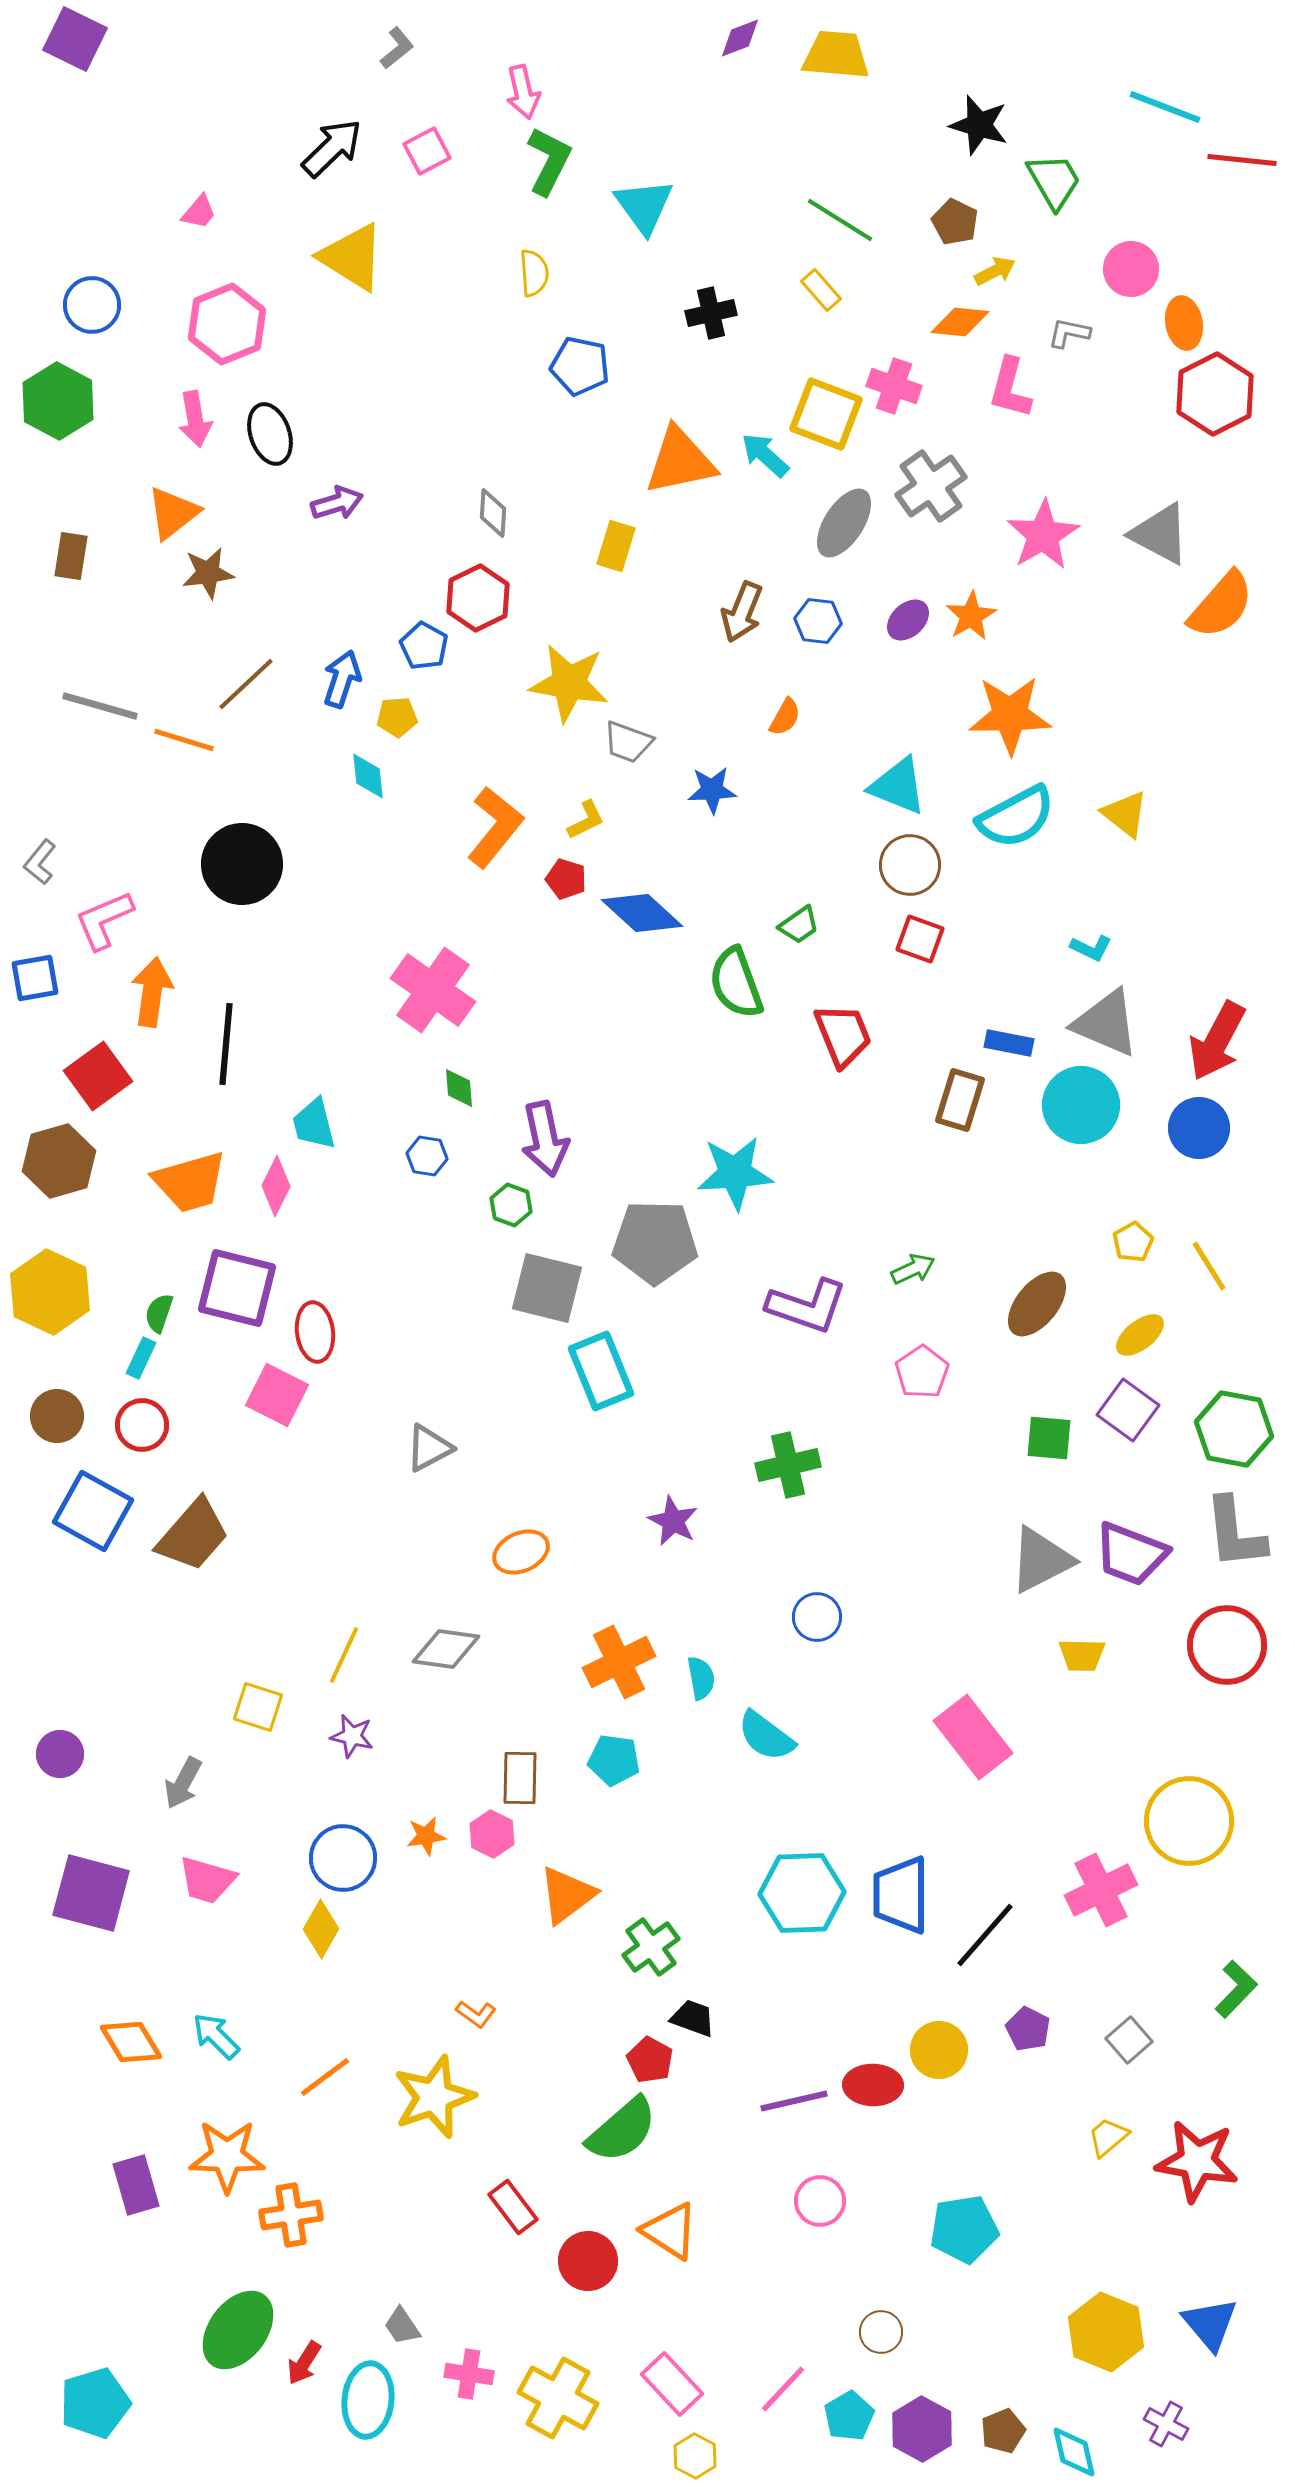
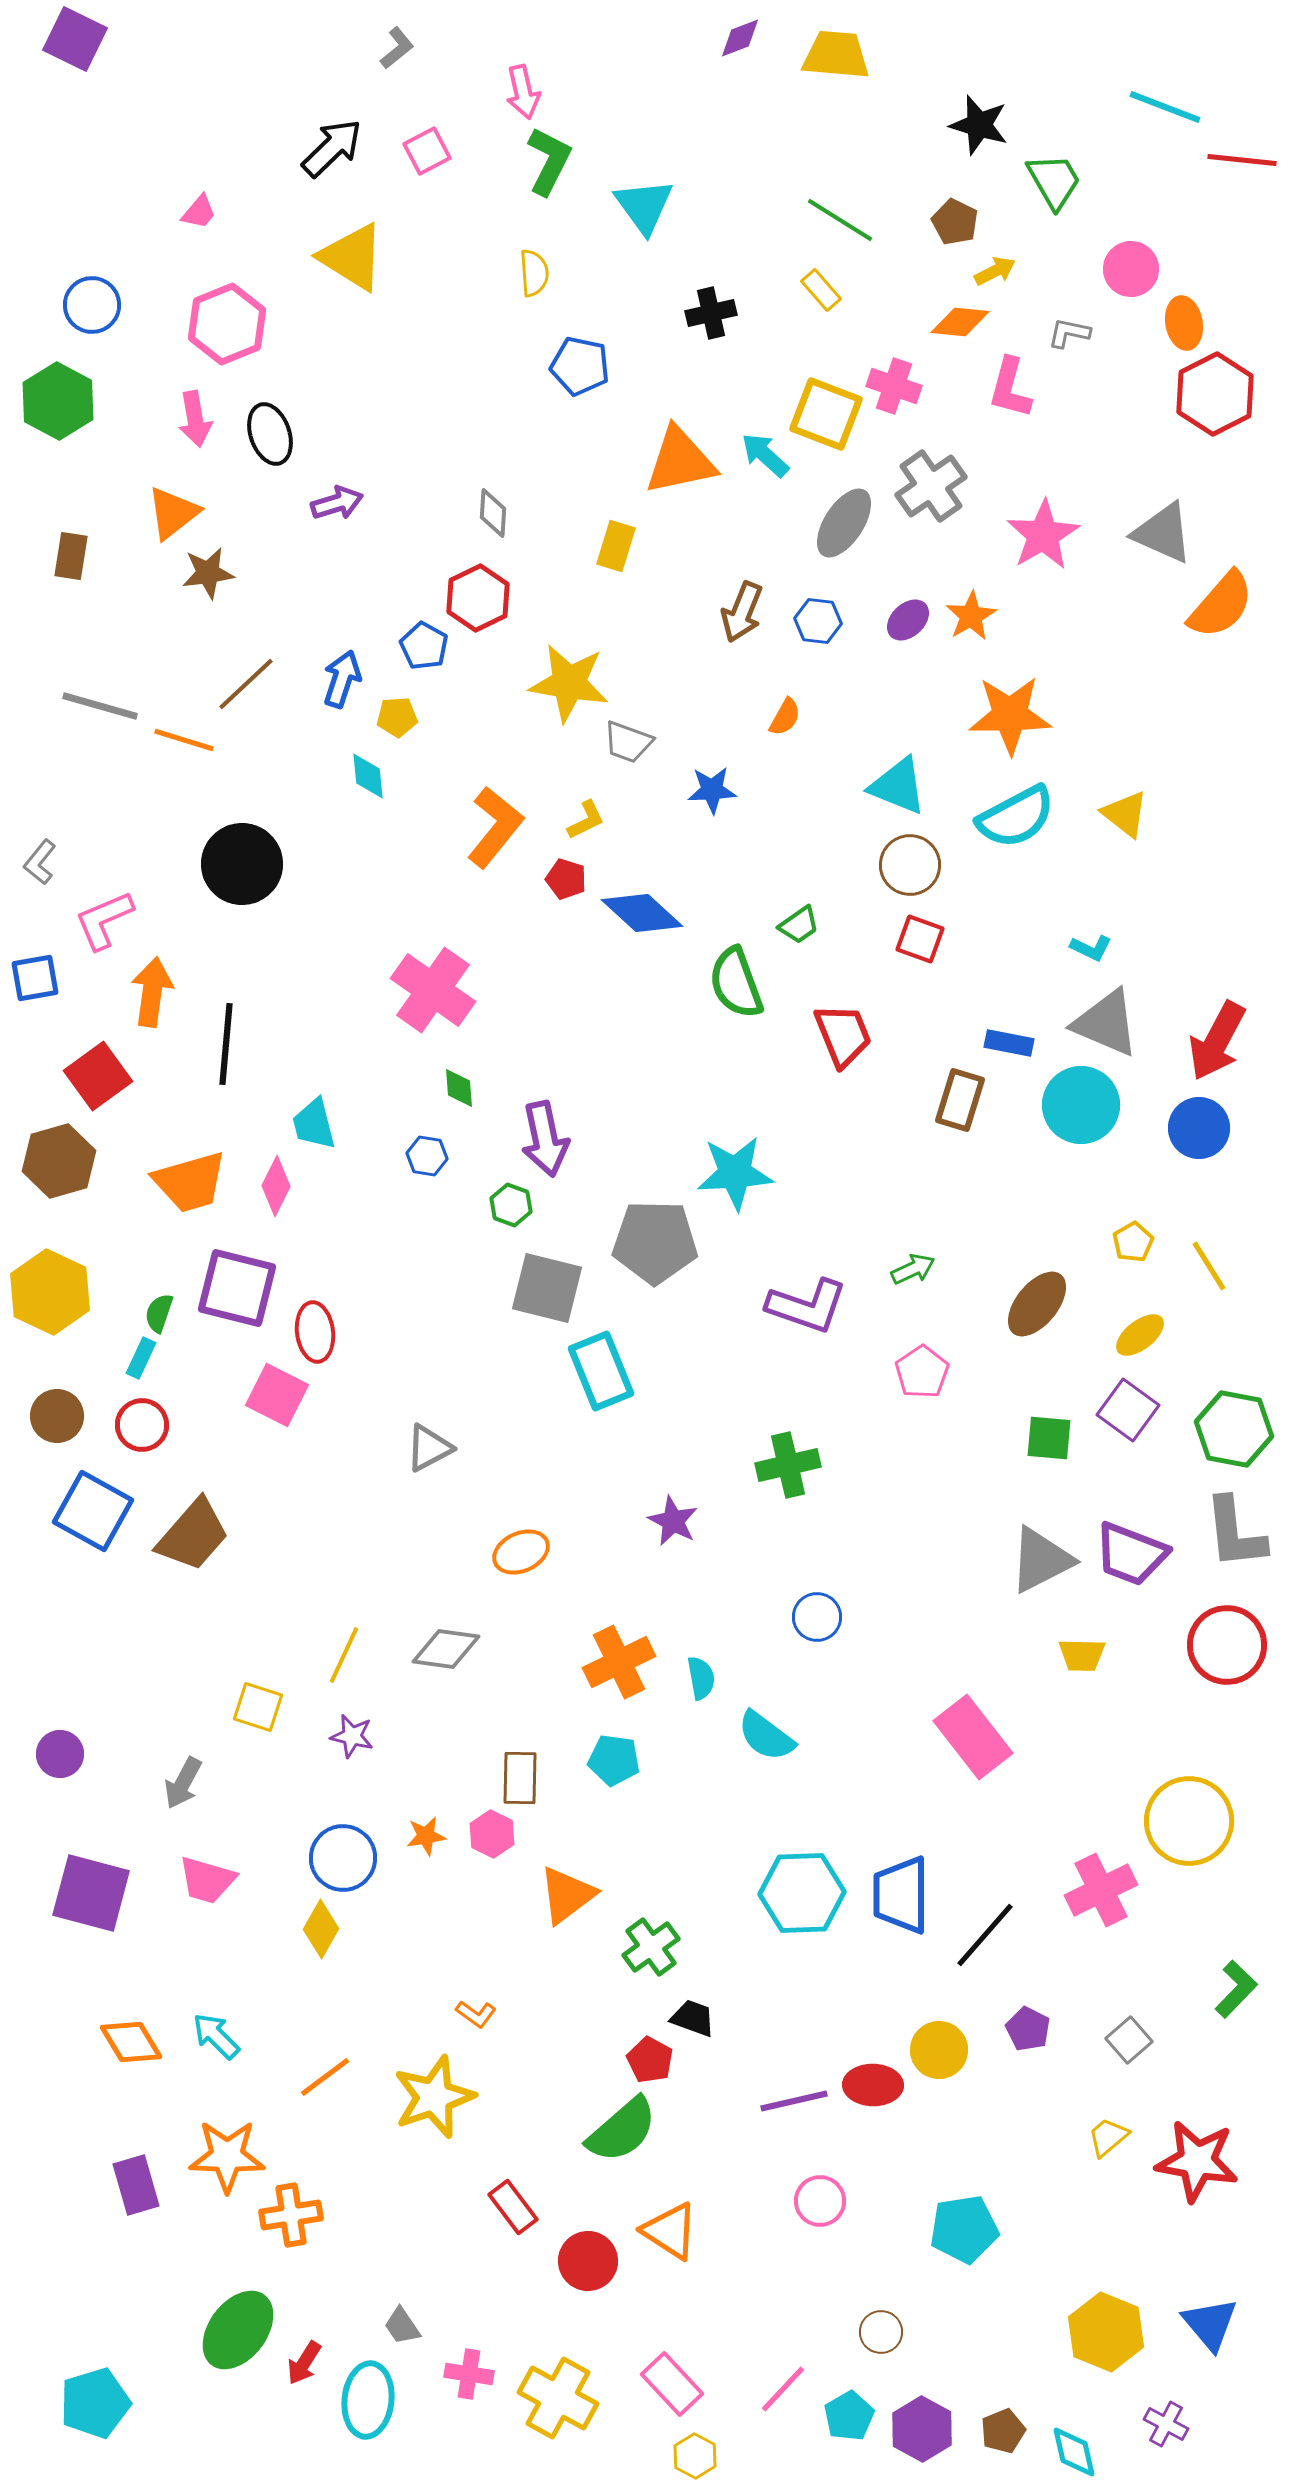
gray triangle at (1160, 534): moved 3 px right, 1 px up; rotated 4 degrees counterclockwise
